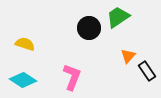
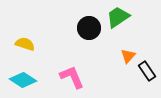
pink L-shape: rotated 44 degrees counterclockwise
